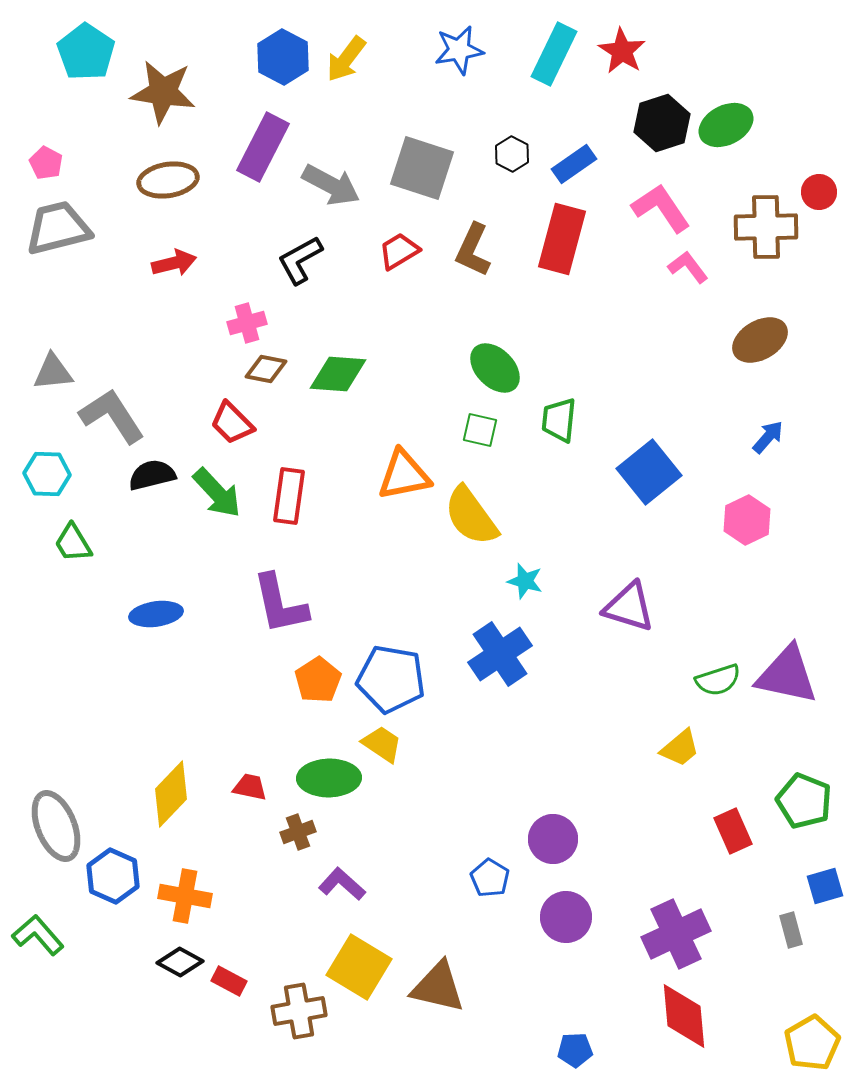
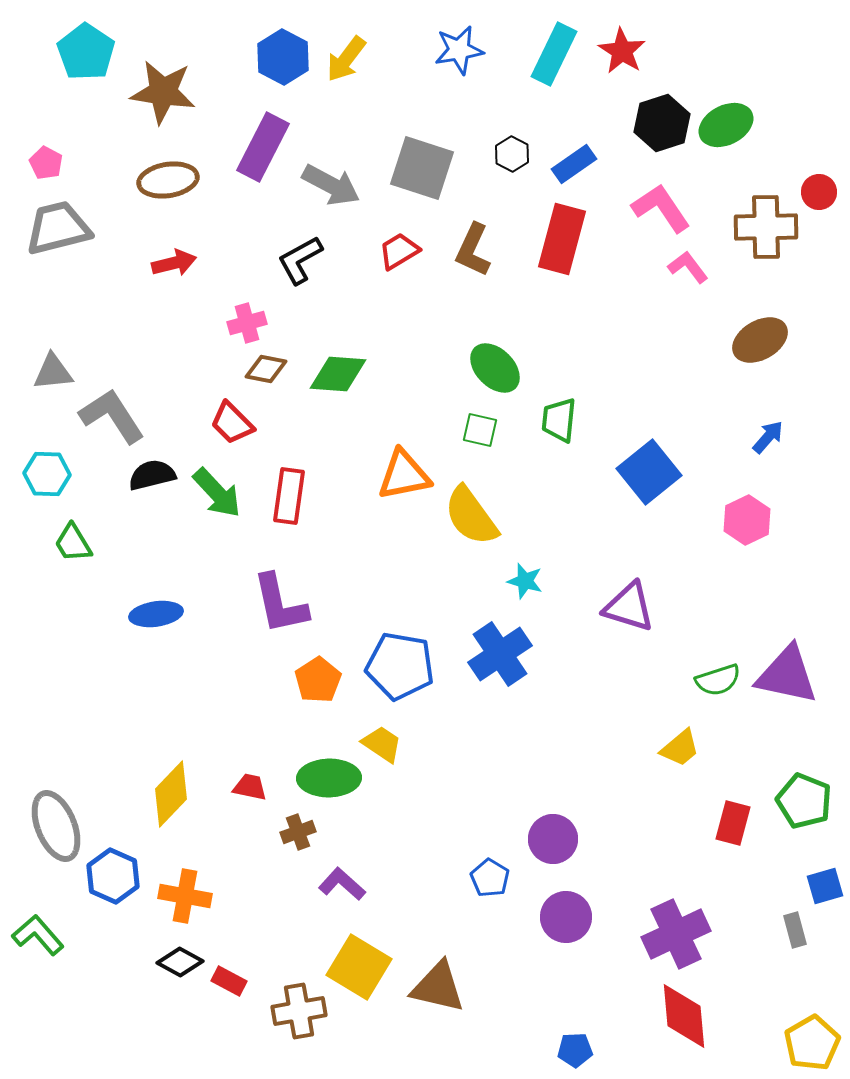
blue pentagon at (391, 679): moved 9 px right, 13 px up
red rectangle at (733, 831): moved 8 px up; rotated 39 degrees clockwise
gray rectangle at (791, 930): moved 4 px right
